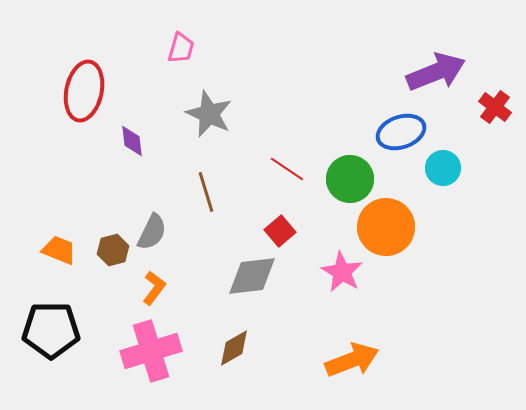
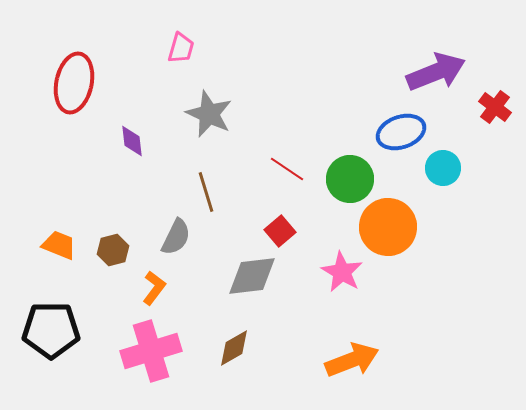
red ellipse: moved 10 px left, 8 px up
orange circle: moved 2 px right
gray semicircle: moved 24 px right, 5 px down
orange trapezoid: moved 5 px up
